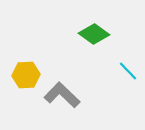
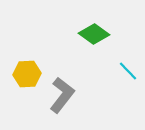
yellow hexagon: moved 1 px right, 1 px up
gray L-shape: rotated 84 degrees clockwise
